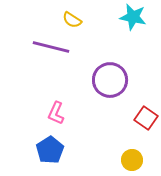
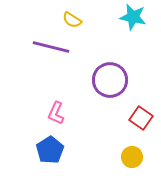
red square: moved 5 px left
yellow circle: moved 3 px up
